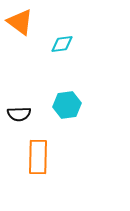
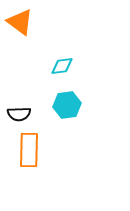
cyan diamond: moved 22 px down
orange rectangle: moved 9 px left, 7 px up
